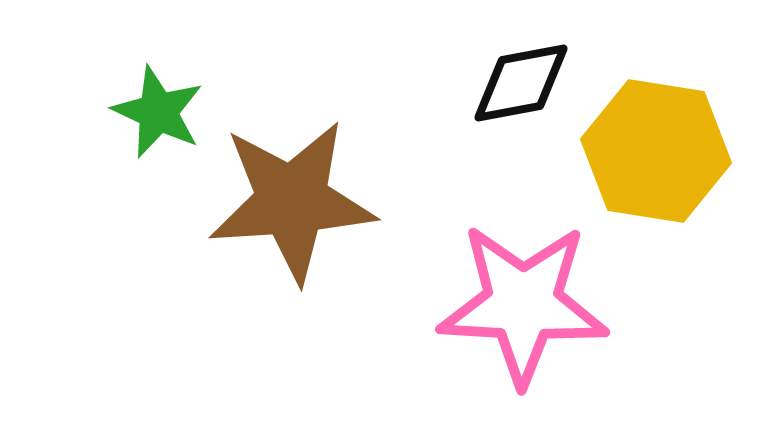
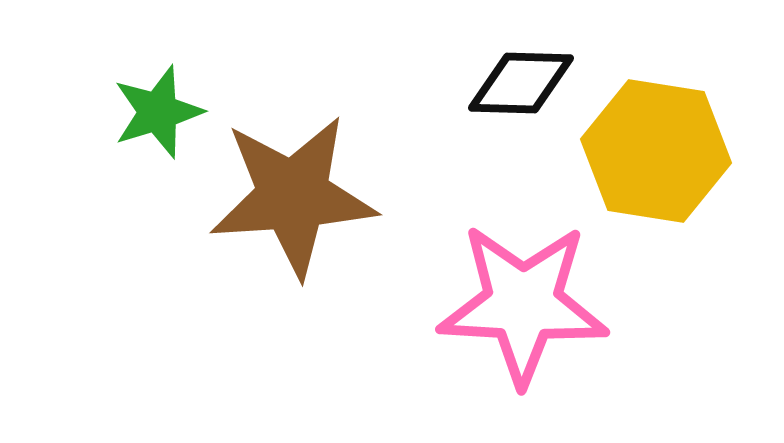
black diamond: rotated 12 degrees clockwise
green star: rotated 30 degrees clockwise
brown star: moved 1 px right, 5 px up
